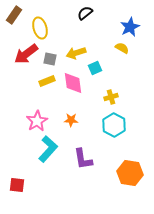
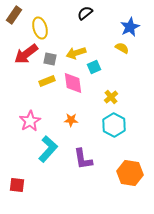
cyan square: moved 1 px left, 1 px up
yellow cross: rotated 24 degrees counterclockwise
pink star: moved 7 px left
